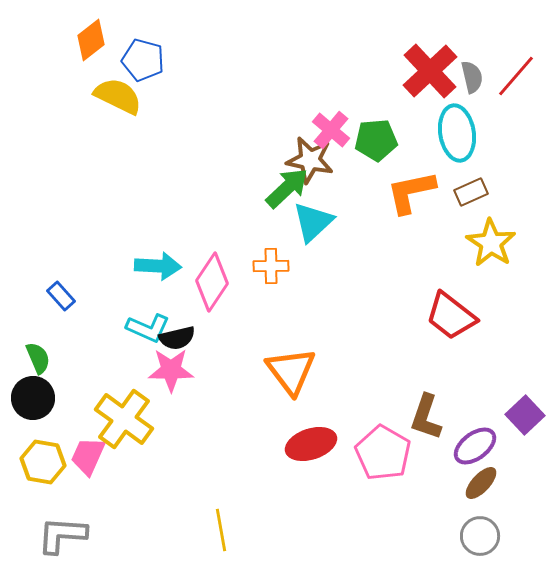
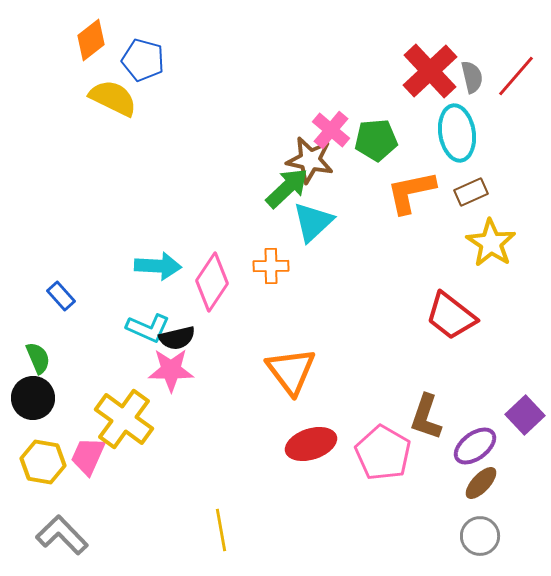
yellow semicircle: moved 5 px left, 2 px down
gray L-shape: rotated 42 degrees clockwise
